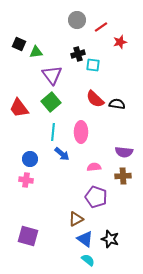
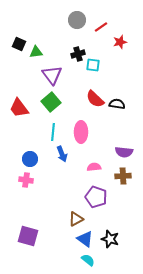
blue arrow: rotated 28 degrees clockwise
